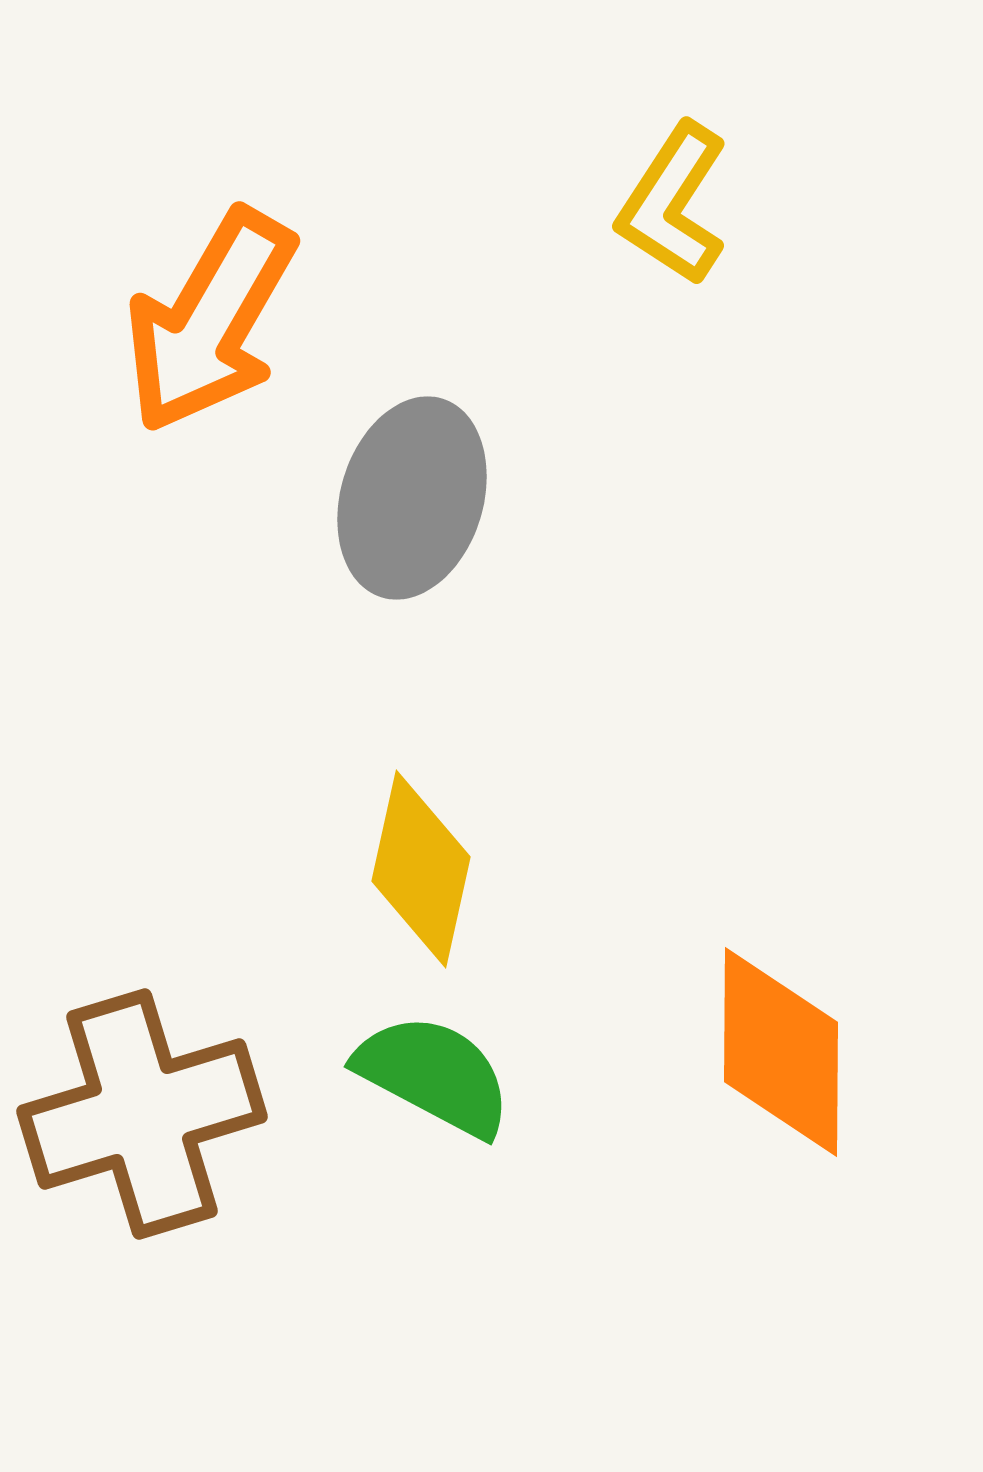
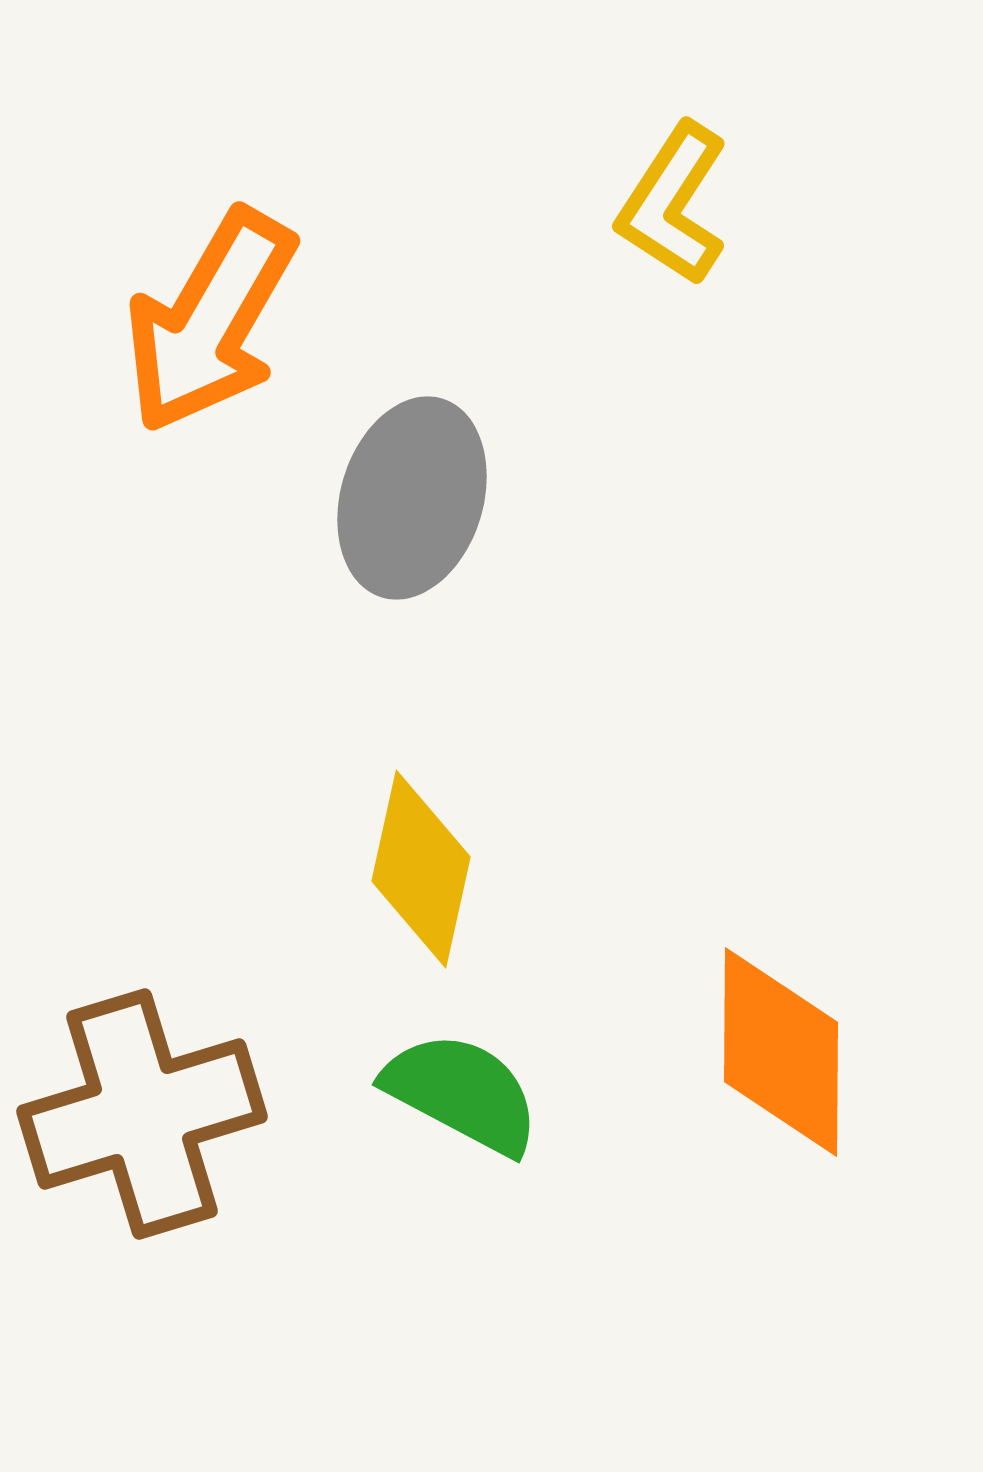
green semicircle: moved 28 px right, 18 px down
